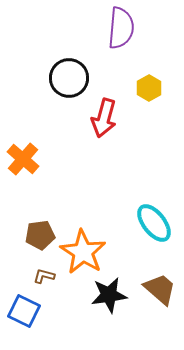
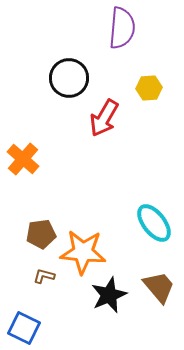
purple semicircle: moved 1 px right
yellow hexagon: rotated 25 degrees clockwise
red arrow: rotated 15 degrees clockwise
brown pentagon: moved 1 px right, 1 px up
orange star: rotated 27 degrees counterclockwise
brown trapezoid: moved 1 px left, 2 px up; rotated 9 degrees clockwise
black star: rotated 15 degrees counterclockwise
blue square: moved 17 px down
